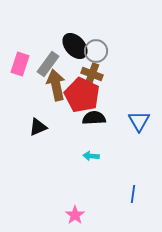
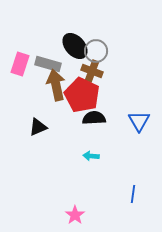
gray rectangle: rotated 70 degrees clockwise
brown cross: moved 3 px up
